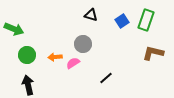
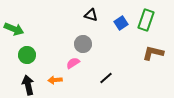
blue square: moved 1 px left, 2 px down
orange arrow: moved 23 px down
